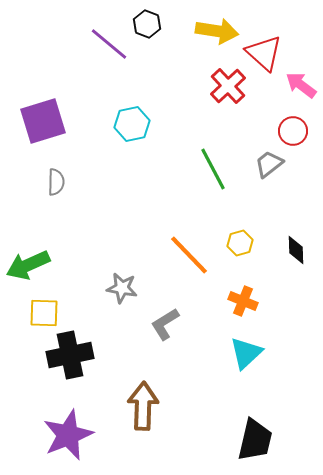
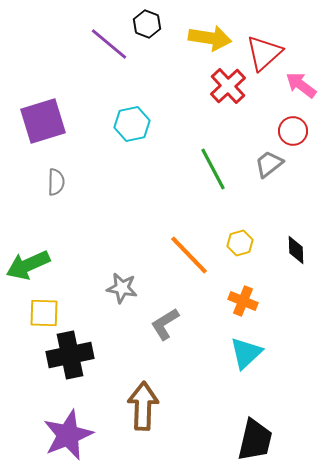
yellow arrow: moved 7 px left, 7 px down
red triangle: rotated 36 degrees clockwise
